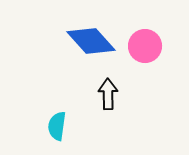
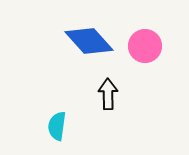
blue diamond: moved 2 px left
